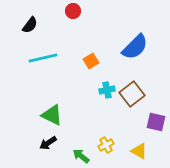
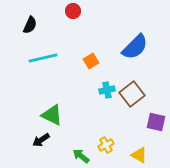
black semicircle: rotated 12 degrees counterclockwise
black arrow: moved 7 px left, 3 px up
yellow triangle: moved 4 px down
